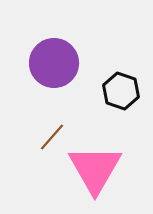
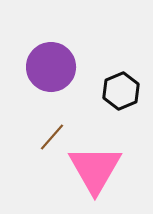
purple circle: moved 3 px left, 4 px down
black hexagon: rotated 18 degrees clockwise
